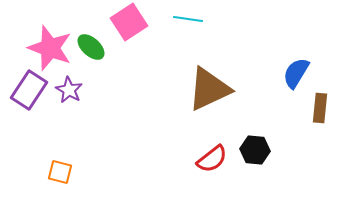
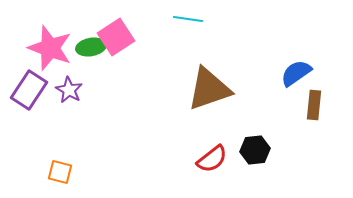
pink square: moved 13 px left, 15 px down
green ellipse: rotated 52 degrees counterclockwise
blue semicircle: rotated 24 degrees clockwise
brown triangle: rotated 6 degrees clockwise
brown rectangle: moved 6 px left, 3 px up
black hexagon: rotated 12 degrees counterclockwise
